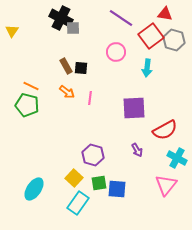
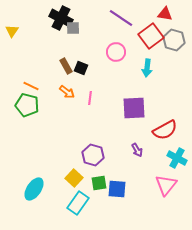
black square: rotated 16 degrees clockwise
